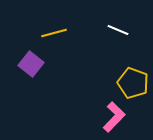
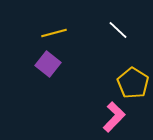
white line: rotated 20 degrees clockwise
purple square: moved 17 px right
yellow pentagon: rotated 12 degrees clockwise
